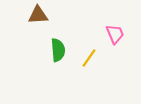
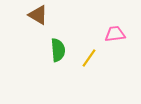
brown triangle: rotated 35 degrees clockwise
pink trapezoid: rotated 75 degrees counterclockwise
